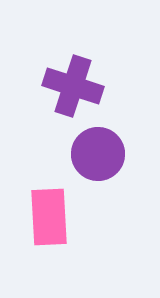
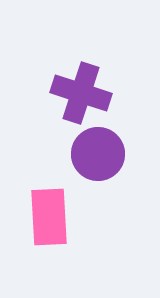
purple cross: moved 8 px right, 7 px down
